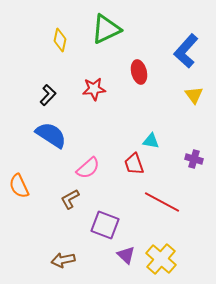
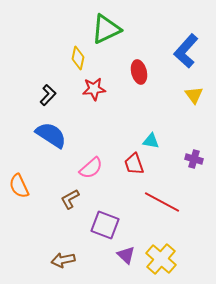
yellow diamond: moved 18 px right, 18 px down
pink semicircle: moved 3 px right
